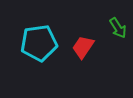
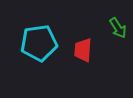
red trapezoid: moved 3 px down; rotated 30 degrees counterclockwise
